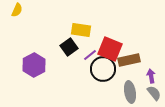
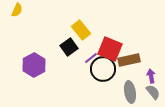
yellow rectangle: rotated 42 degrees clockwise
purple line: moved 1 px right, 3 px down
gray semicircle: moved 1 px left, 1 px up
